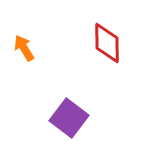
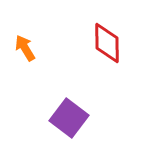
orange arrow: moved 1 px right
